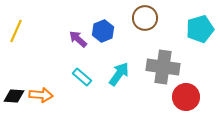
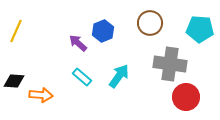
brown circle: moved 5 px right, 5 px down
cyan pentagon: rotated 20 degrees clockwise
purple arrow: moved 4 px down
gray cross: moved 7 px right, 3 px up
cyan arrow: moved 2 px down
black diamond: moved 15 px up
